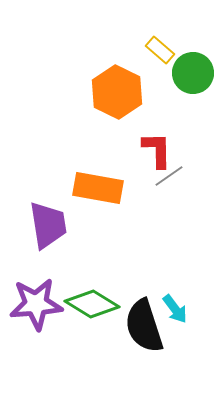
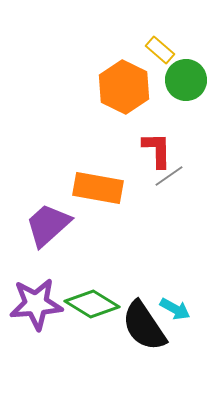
green circle: moved 7 px left, 7 px down
orange hexagon: moved 7 px right, 5 px up
purple trapezoid: rotated 123 degrees counterclockwise
cyan arrow: rotated 24 degrees counterclockwise
black semicircle: rotated 16 degrees counterclockwise
